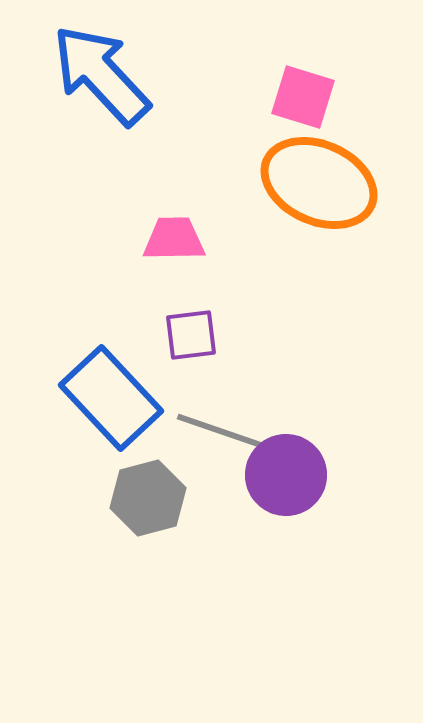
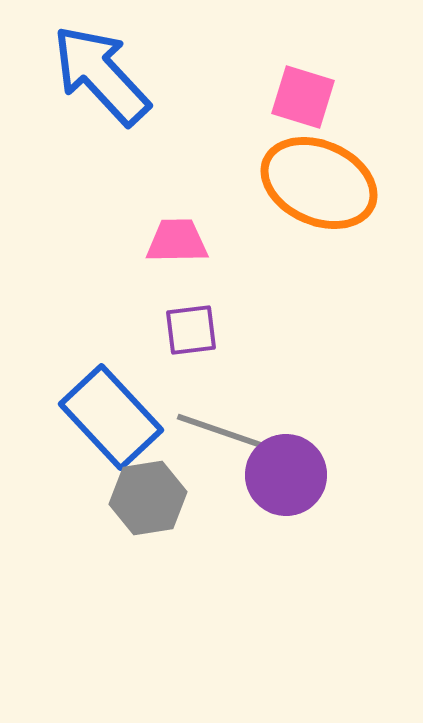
pink trapezoid: moved 3 px right, 2 px down
purple square: moved 5 px up
blue rectangle: moved 19 px down
gray hexagon: rotated 6 degrees clockwise
